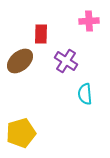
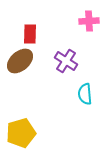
red rectangle: moved 11 px left
